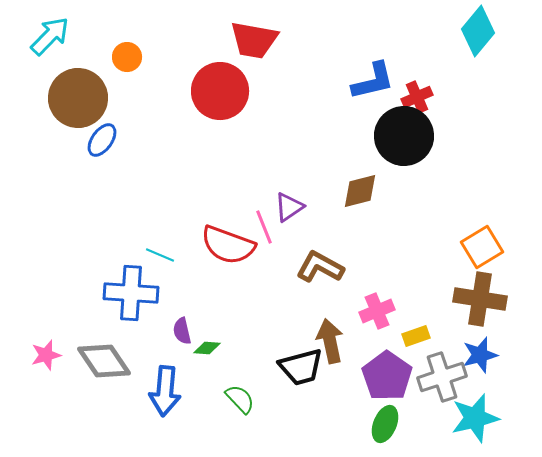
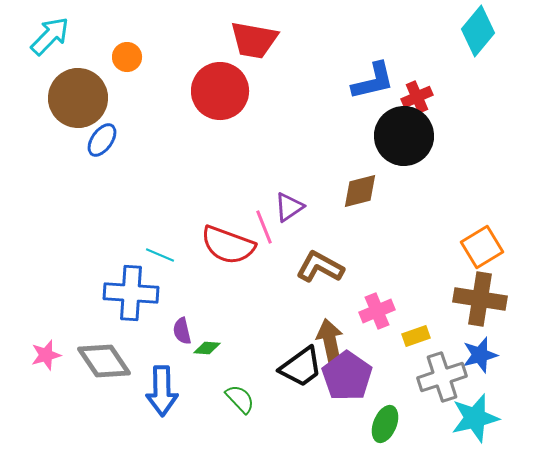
black trapezoid: rotated 21 degrees counterclockwise
purple pentagon: moved 40 px left
blue arrow: moved 3 px left; rotated 6 degrees counterclockwise
